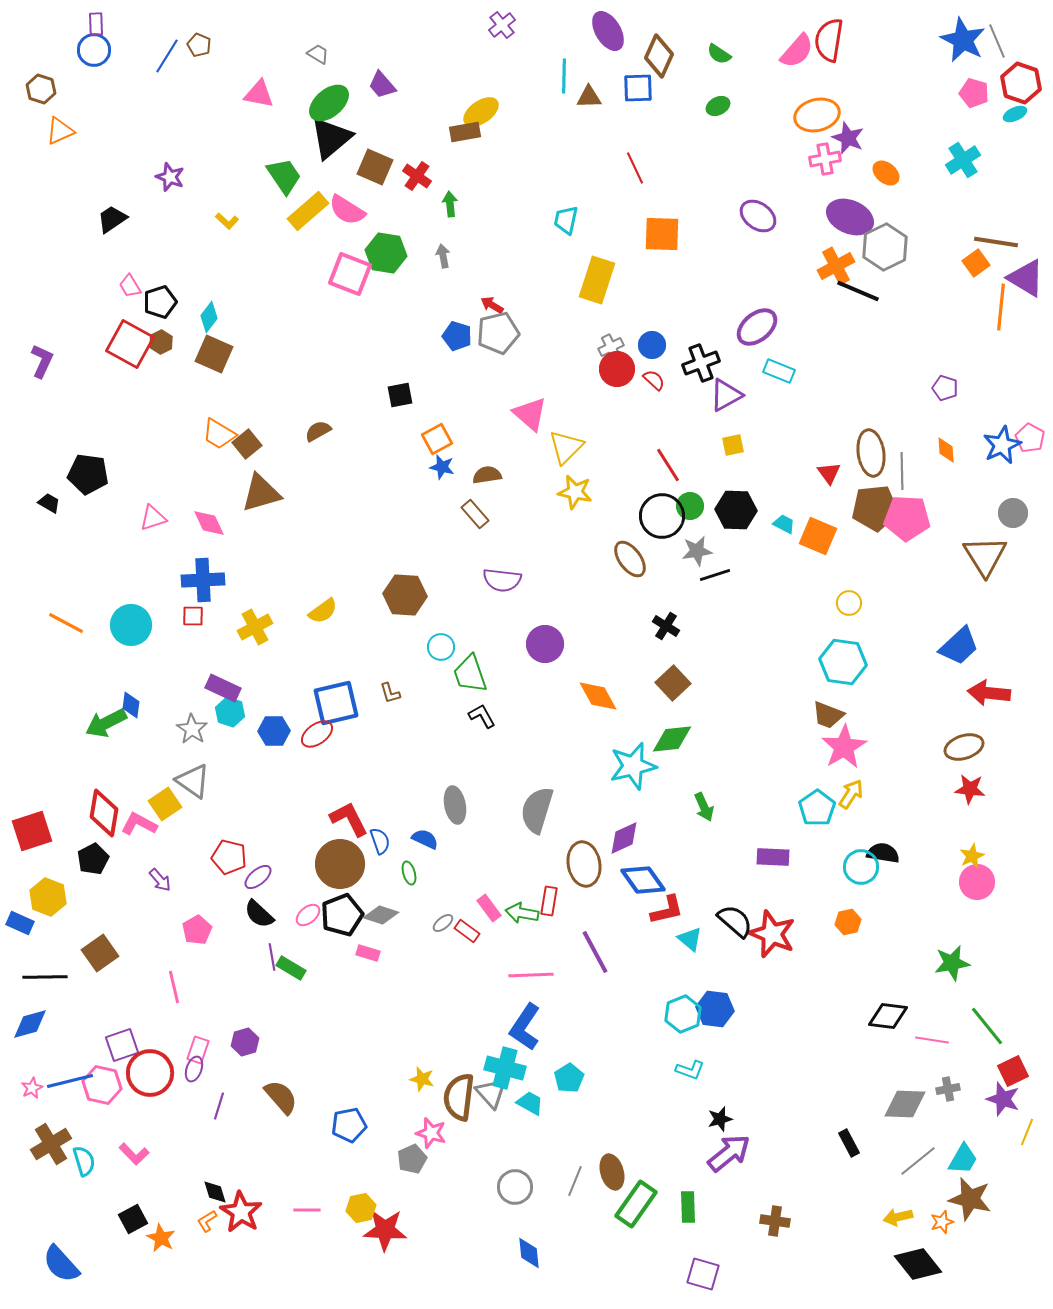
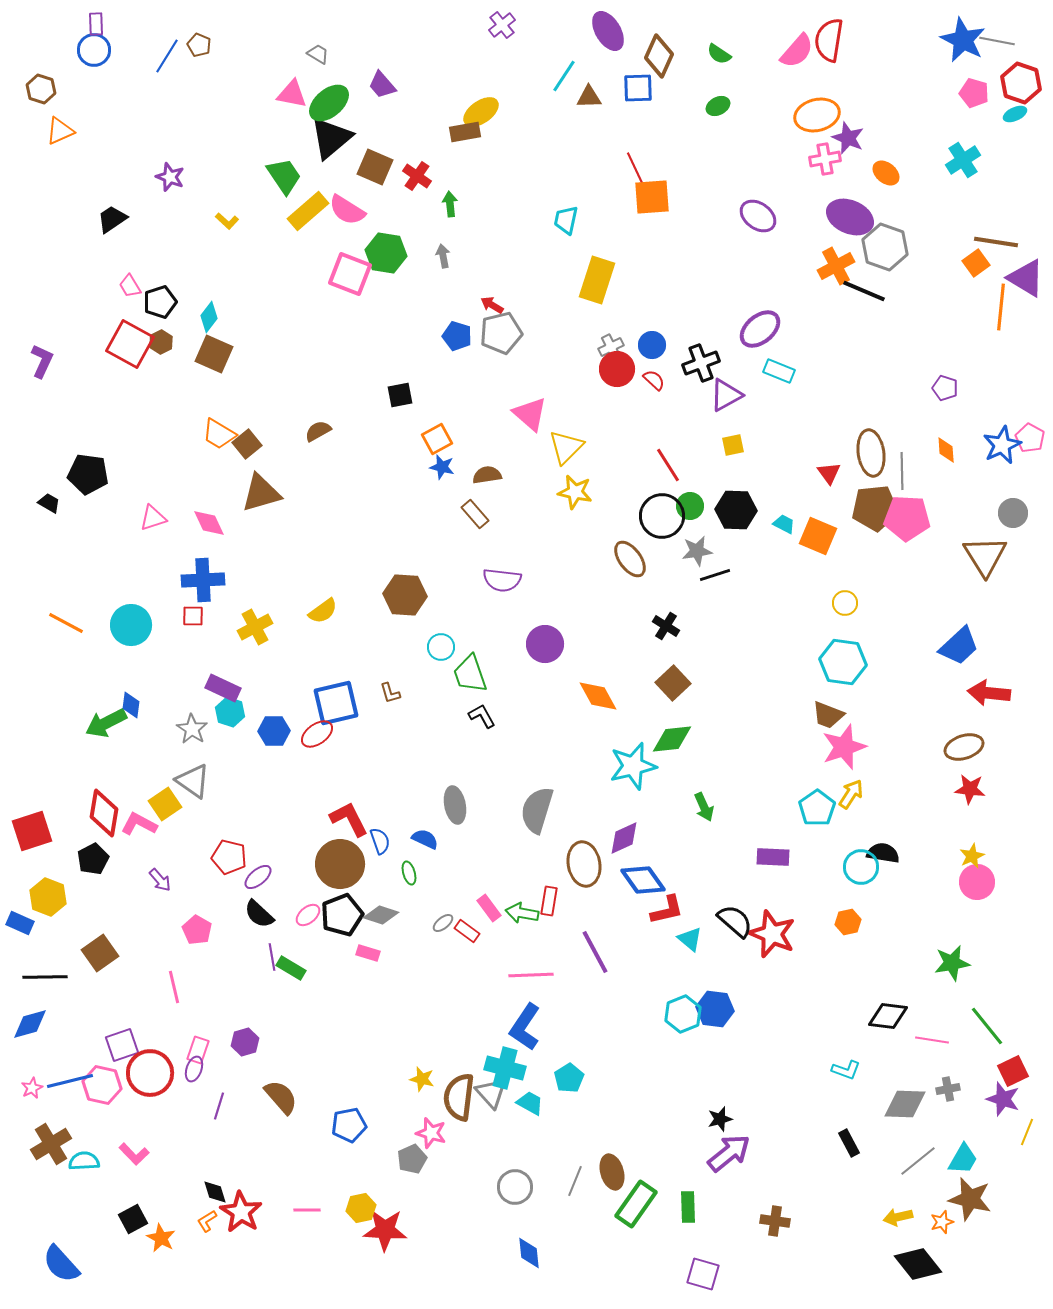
gray line at (997, 41): rotated 56 degrees counterclockwise
cyan line at (564, 76): rotated 32 degrees clockwise
pink triangle at (259, 94): moved 33 px right
orange square at (662, 234): moved 10 px left, 37 px up; rotated 6 degrees counterclockwise
gray hexagon at (885, 247): rotated 15 degrees counterclockwise
black line at (858, 291): moved 6 px right
purple ellipse at (757, 327): moved 3 px right, 2 px down
gray pentagon at (498, 333): moved 3 px right
yellow circle at (849, 603): moved 4 px left
pink star at (844, 747): rotated 12 degrees clockwise
pink pentagon at (197, 930): rotated 12 degrees counterclockwise
cyan L-shape at (690, 1070): moved 156 px right
cyan semicircle at (84, 1161): rotated 76 degrees counterclockwise
